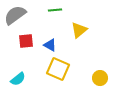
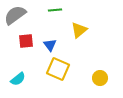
blue triangle: rotated 24 degrees clockwise
